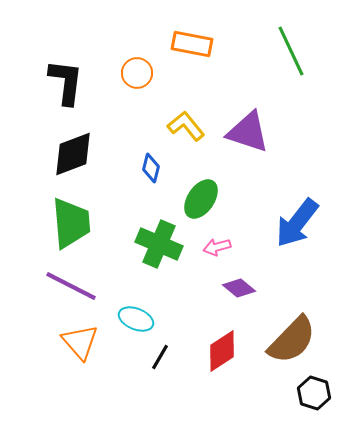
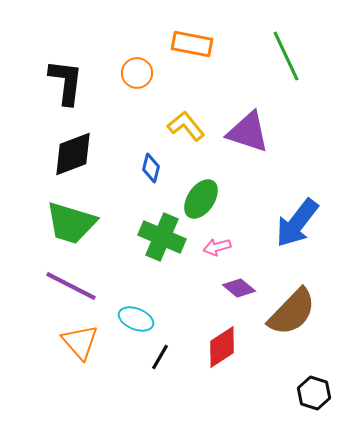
green line: moved 5 px left, 5 px down
green trapezoid: rotated 112 degrees clockwise
green cross: moved 3 px right, 7 px up
brown semicircle: moved 28 px up
red diamond: moved 4 px up
